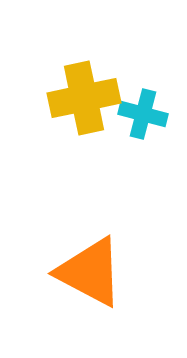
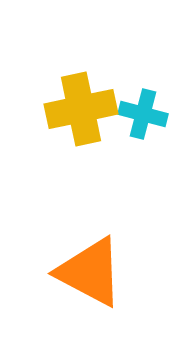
yellow cross: moved 3 px left, 11 px down
